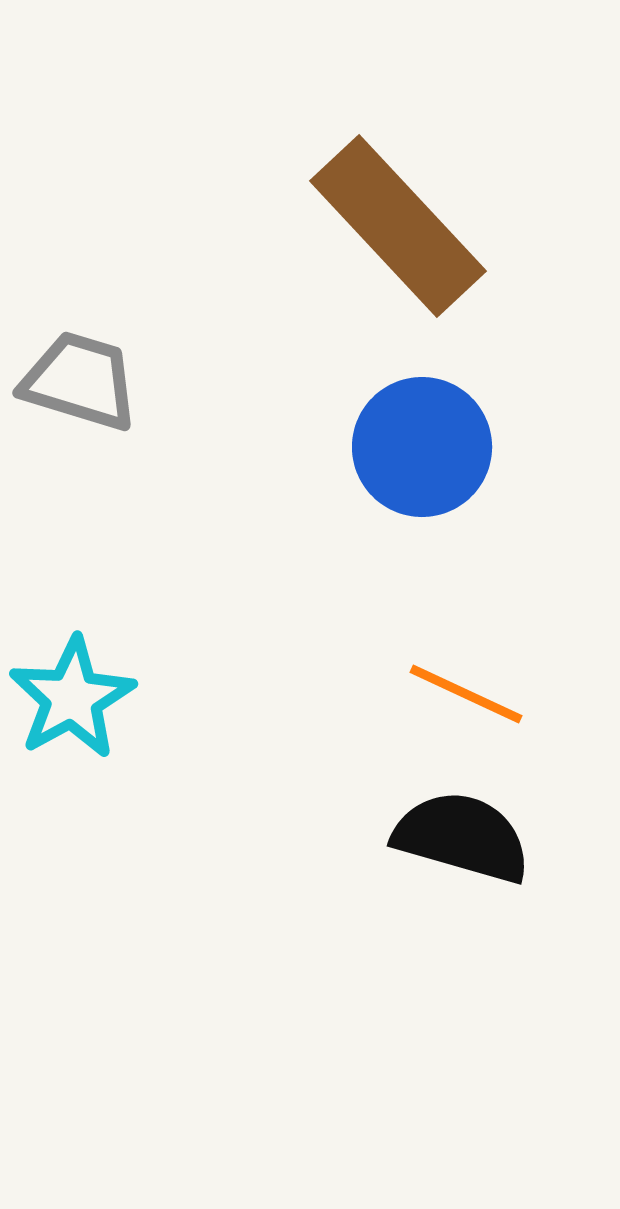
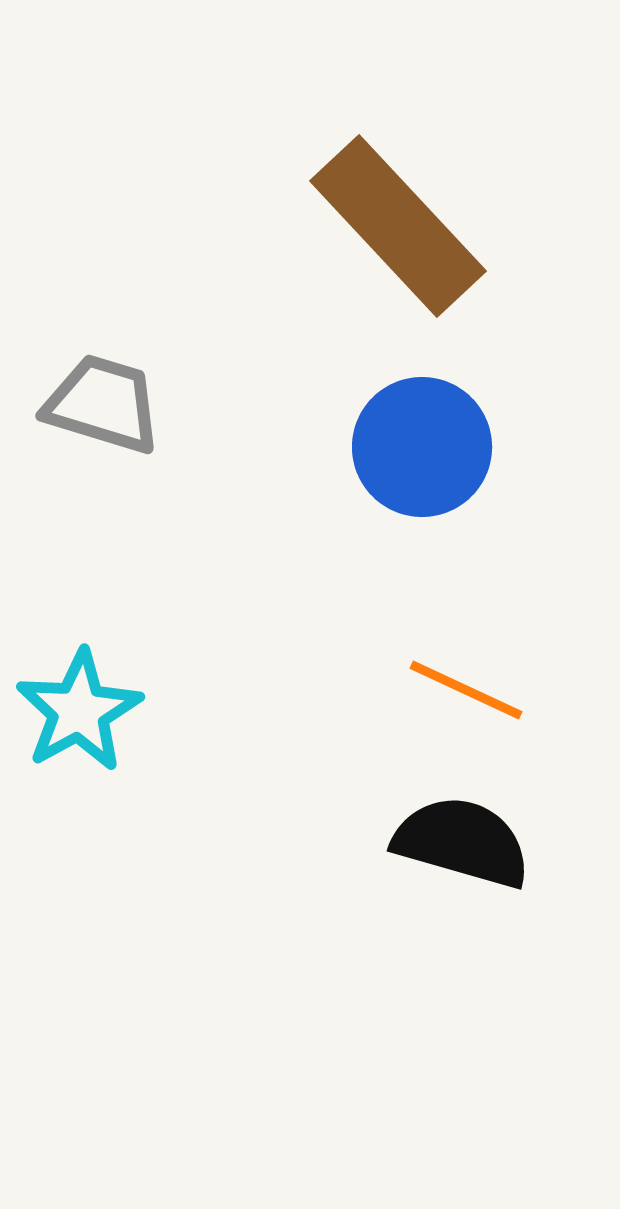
gray trapezoid: moved 23 px right, 23 px down
orange line: moved 4 px up
cyan star: moved 7 px right, 13 px down
black semicircle: moved 5 px down
